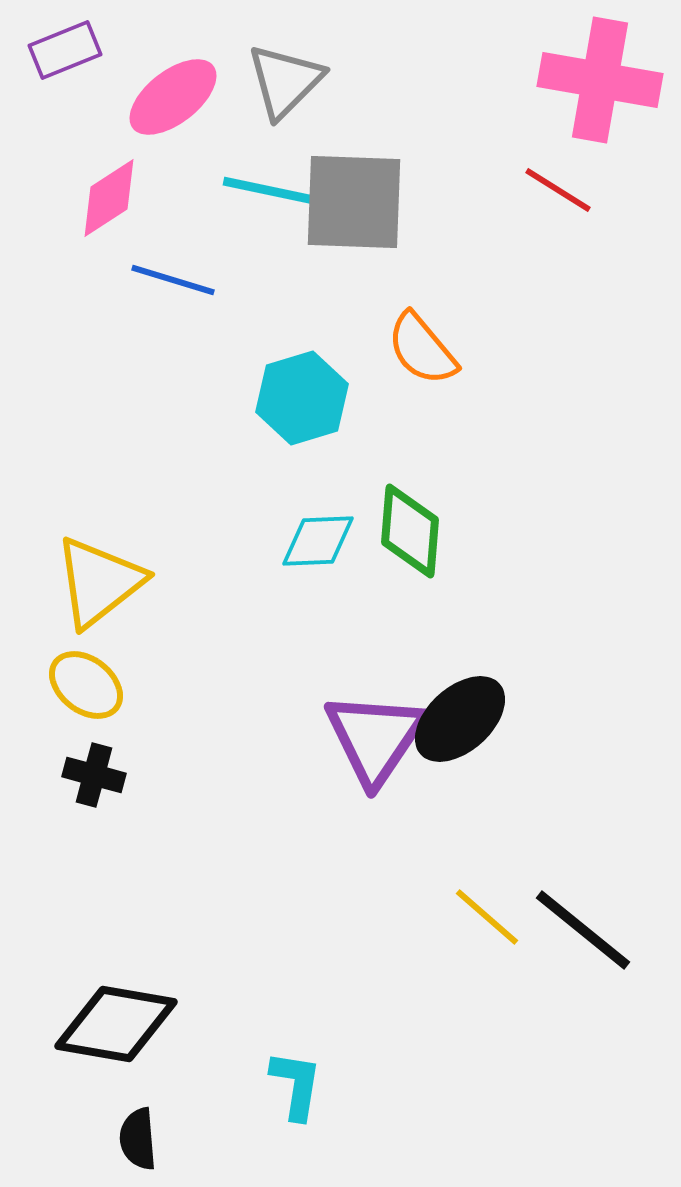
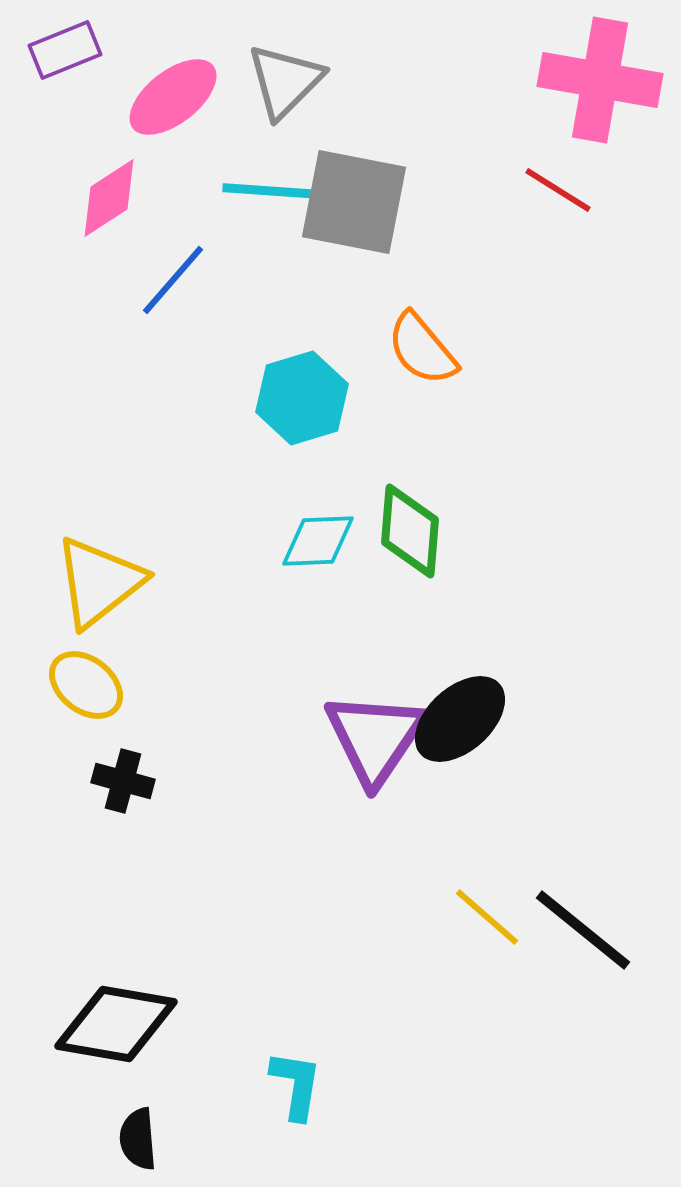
cyan line: rotated 8 degrees counterclockwise
gray square: rotated 9 degrees clockwise
blue line: rotated 66 degrees counterclockwise
black cross: moved 29 px right, 6 px down
